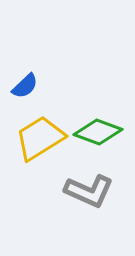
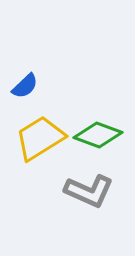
green diamond: moved 3 px down
